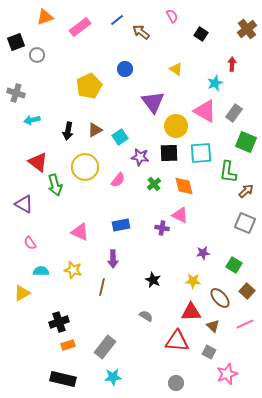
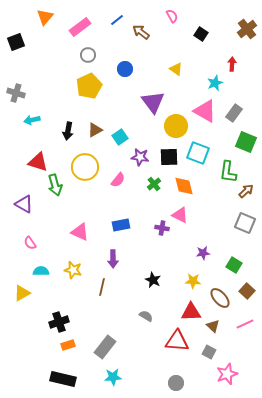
orange triangle at (45, 17): rotated 30 degrees counterclockwise
gray circle at (37, 55): moved 51 px right
black square at (169, 153): moved 4 px down
cyan square at (201, 153): moved 3 px left; rotated 25 degrees clockwise
red triangle at (38, 162): rotated 20 degrees counterclockwise
